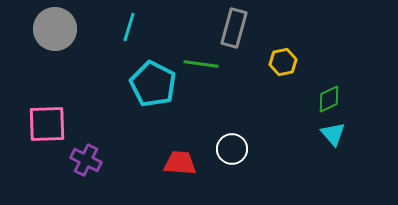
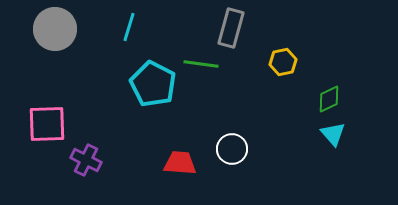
gray rectangle: moved 3 px left
